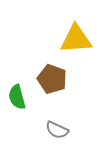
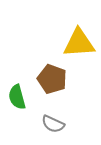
yellow triangle: moved 3 px right, 4 px down
gray semicircle: moved 4 px left, 6 px up
